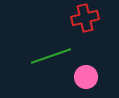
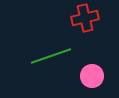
pink circle: moved 6 px right, 1 px up
